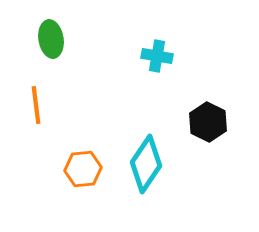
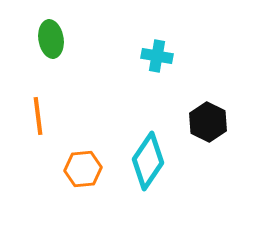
orange line: moved 2 px right, 11 px down
cyan diamond: moved 2 px right, 3 px up
